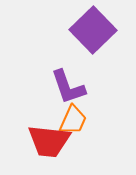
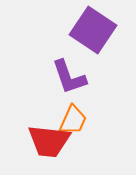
purple square: rotated 12 degrees counterclockwise
purple L-shape: moved 1 px right, 10 px up
